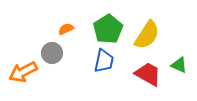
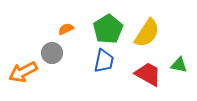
yellow semicircle: moved 2 px up
green triangle: rotated 12 degrees counterclockwise
